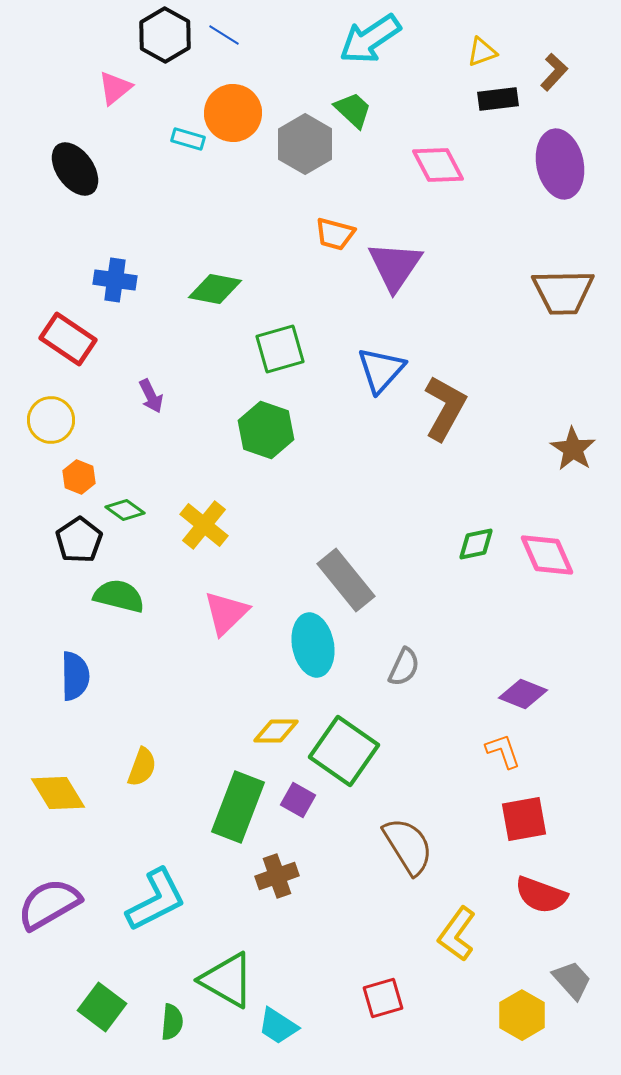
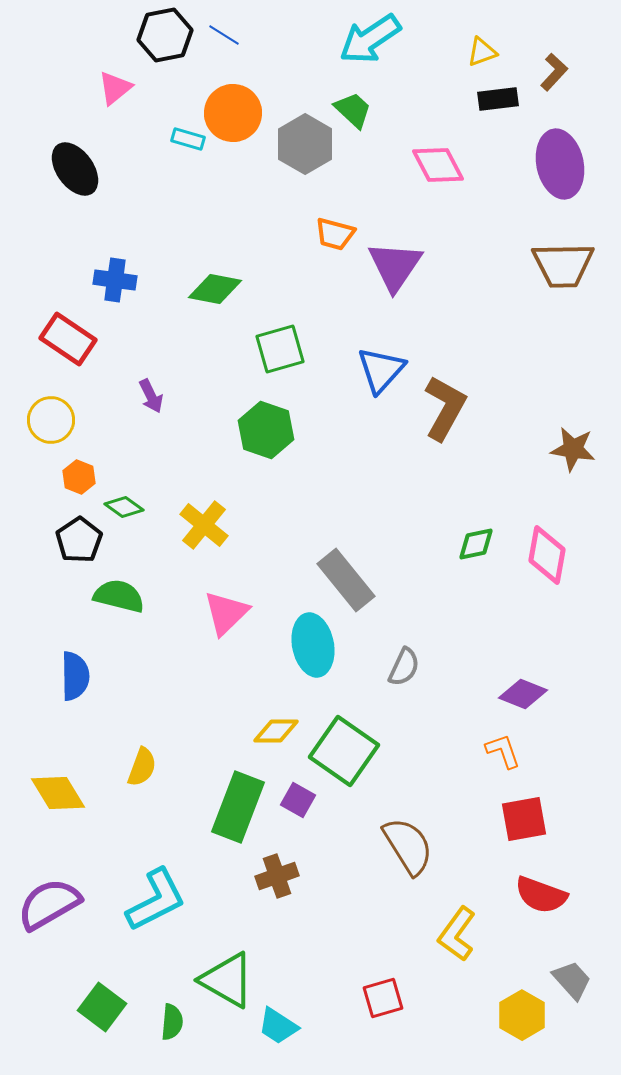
black hexagon at (165, 35): rotated 20 degrees clockwise
brown trapezoid at (563, 292): moved 27 px up
brown star at (573, 449): rotated 24 degrees counterclockwise
green diamond at (125, 510): moved 1 px left, 3 px up
pink diamond at (547, 555): rotated 34 degrees clockwise
